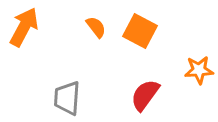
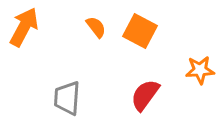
orange star: moved 1 px right
